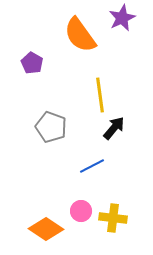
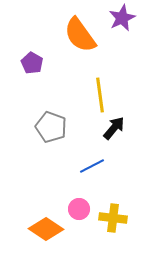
pink circle: moved 2 px left, 2 px up
